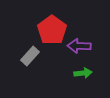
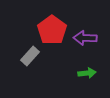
purple arrow: moved 6 px right, 8 px up
green arrow: moved 4 px right
